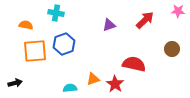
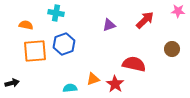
black arrow: moved 3 px left
